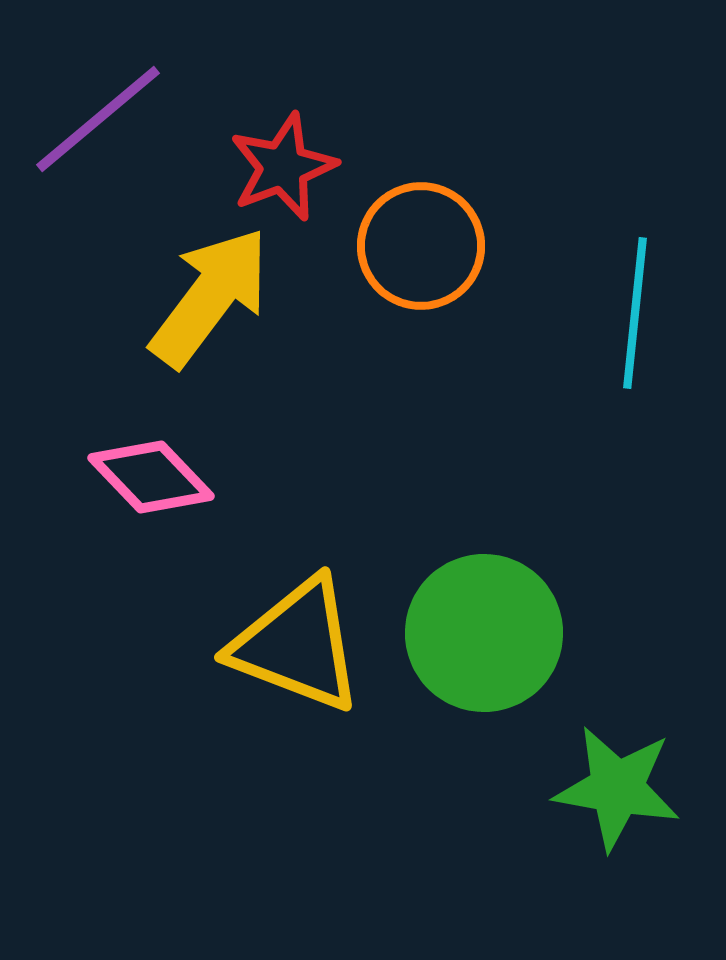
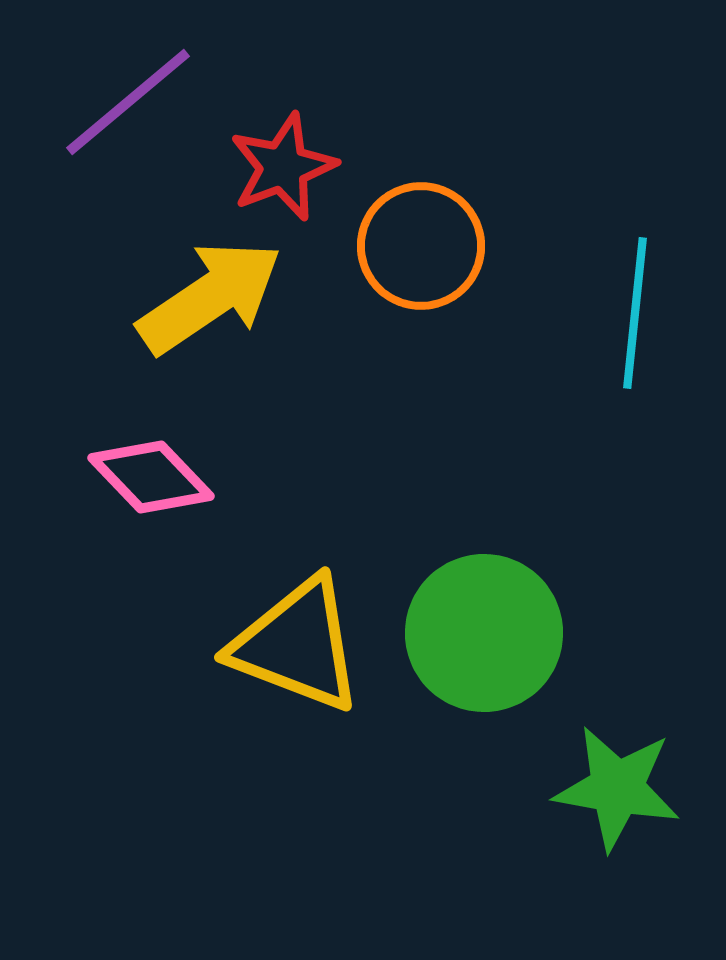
purple line: moved 30 px right, 17 px up
yellow arrow: rotated 19 degrees clockwise
